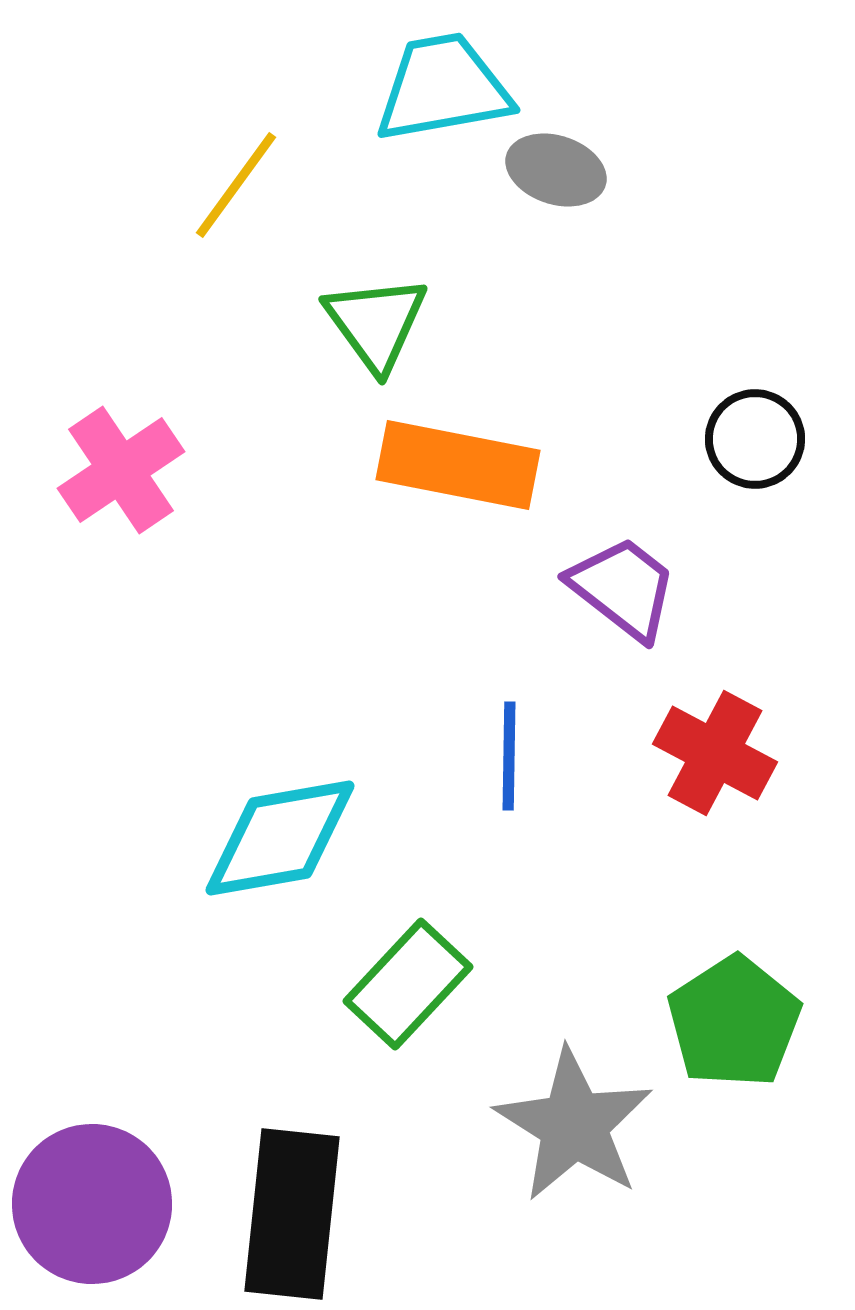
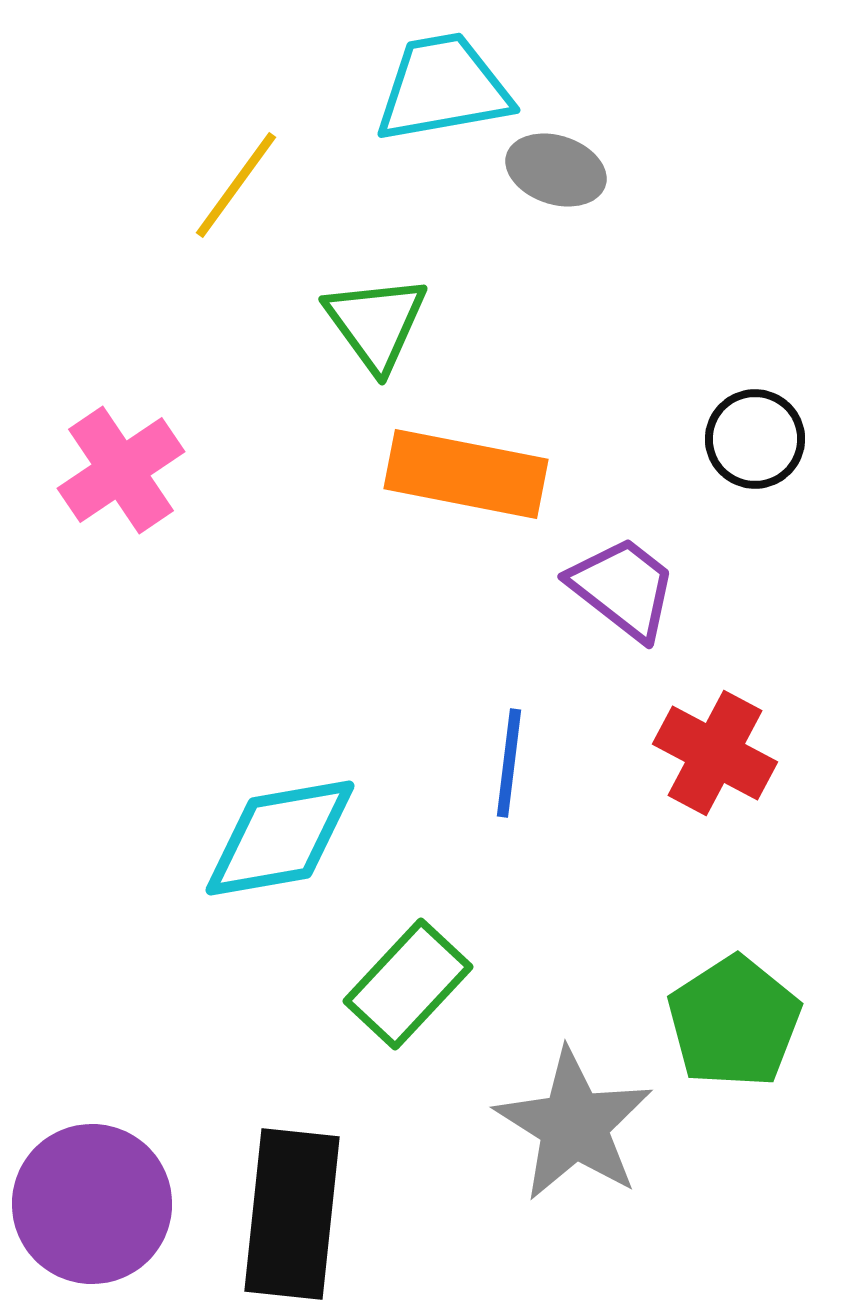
orange rectangle: moved 8 px right, 9 px down
blue line: moved 7 px down; rotated 6 degrees clockwise
